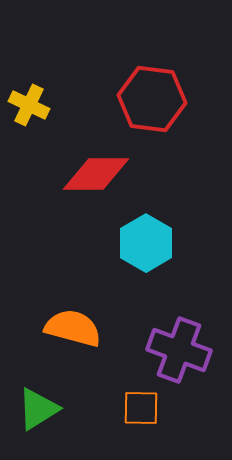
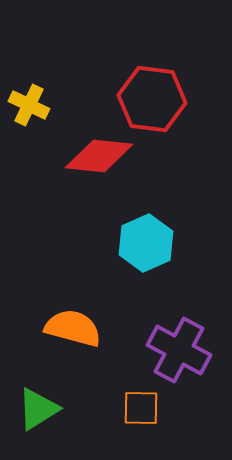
red diamond: moved 3 px right, 18 px up; rotated 6 degrees clockwise
cyan hexagon: rotated 6 degrees clockwise
purple cross: rotated 8 degrees clockwise
